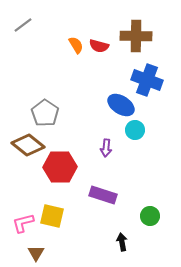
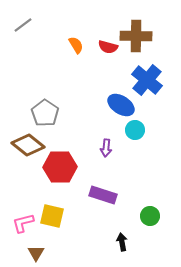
red semicircle: moved 9 px right, 1 px down
blue cross: rotated 20 degrees clockwise
